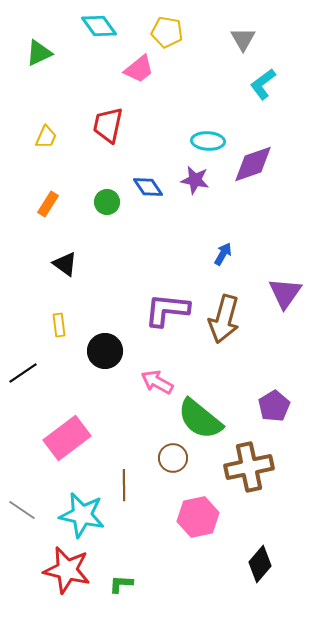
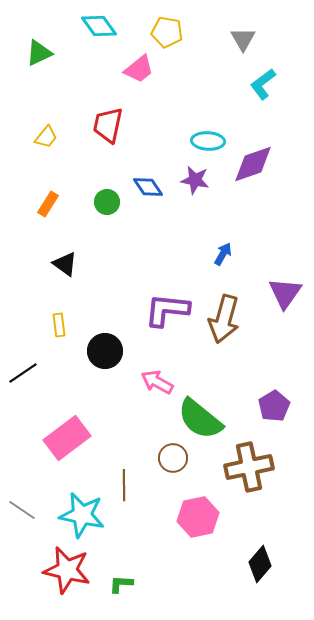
yellow trapezoid: rotated 15 degrees clockwise
